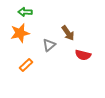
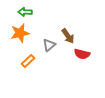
brown arrow: moved 3 px down
red semicircle: moved 1 px left, 1 px up
orange rectangle: moved 2 px right, 4 px up
